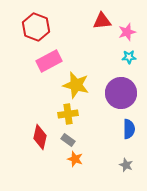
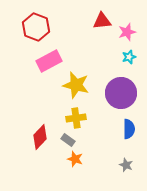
cyan star: rotated 16 degrees counterclockwise
yellow cross: moved 8 px right, 4 px down
red diamond: rotated 30 degrees clockwise
